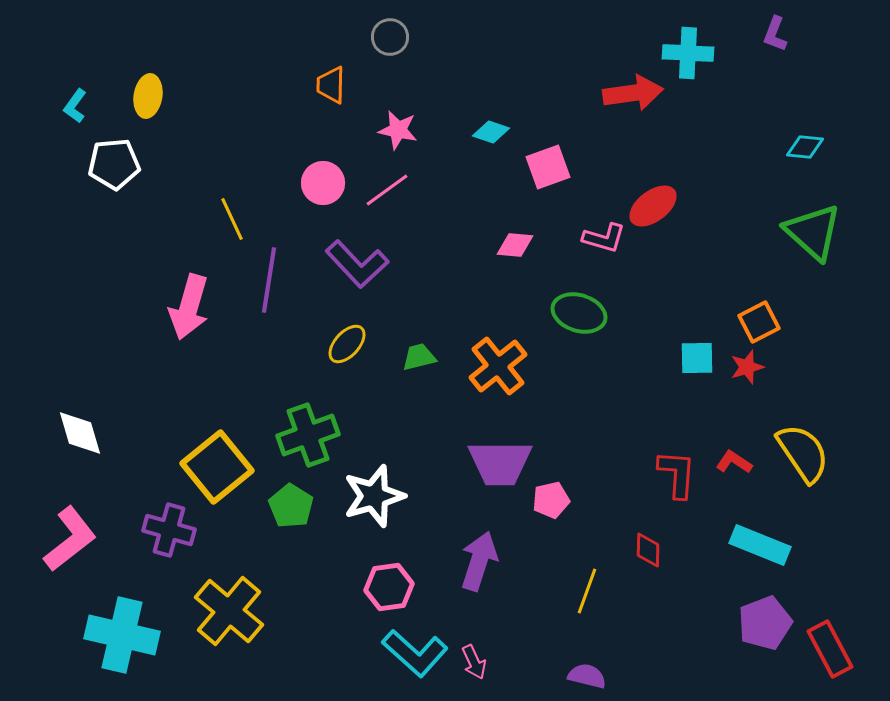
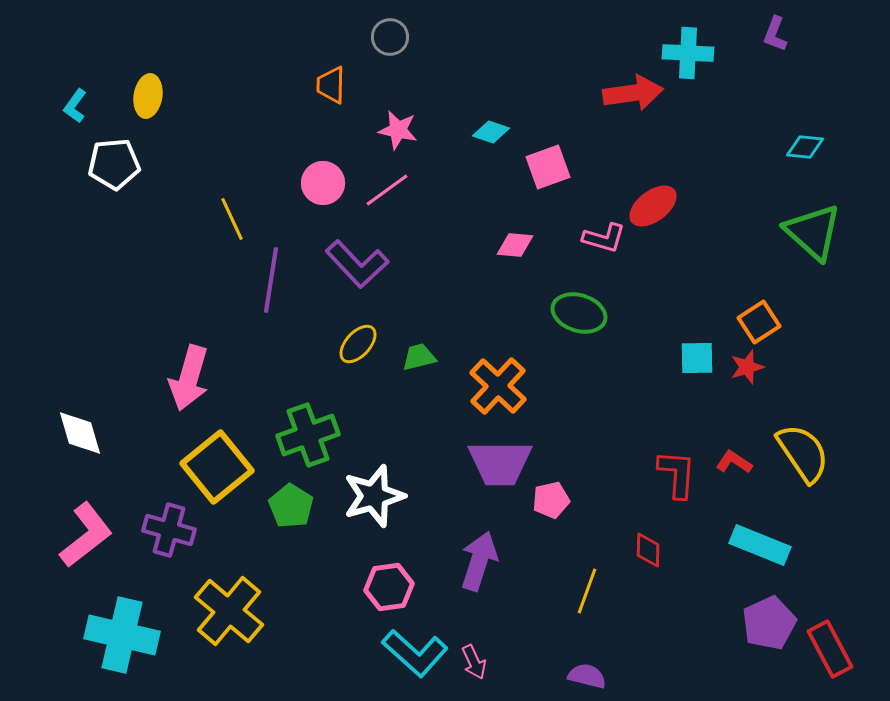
purple line at (269, 280): moved 2 px right
pink arrow at (189, 307): moved 71 px down
orange square at (759, 322): rotated 6 degrees counterclockwise
yellow ellipse at (347, 344): moved 11 px right
orange cross at (498, 366): moved 20 px down; rotated 8 degrees counterclockwise
pink L-shape at (70, 539): moved 16 px right, 4 px up
purple pentagon at (765, 623): moved 4 px right; rotated 4 degrees counterclockwise
